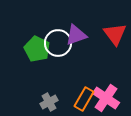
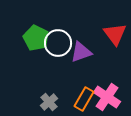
purple triangle: moved 5 px right, 17 px down
green pentagon: moved 1 px left, 11 px up
pink cross: moved 1 px right, 1 px up
gray cross: rotated 12 degrees counterclockwise
